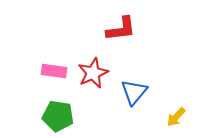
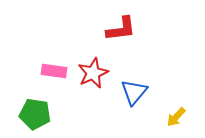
green pentagon: moved 23 px left, 2 px up
